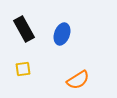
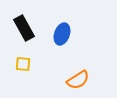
black rectangle: moved 1 px up
yellow square: moved 5 px up; rotated 14 degrees clockwise
